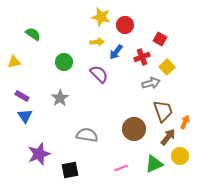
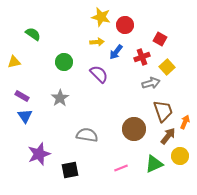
brown arrow: moved 1 px up
